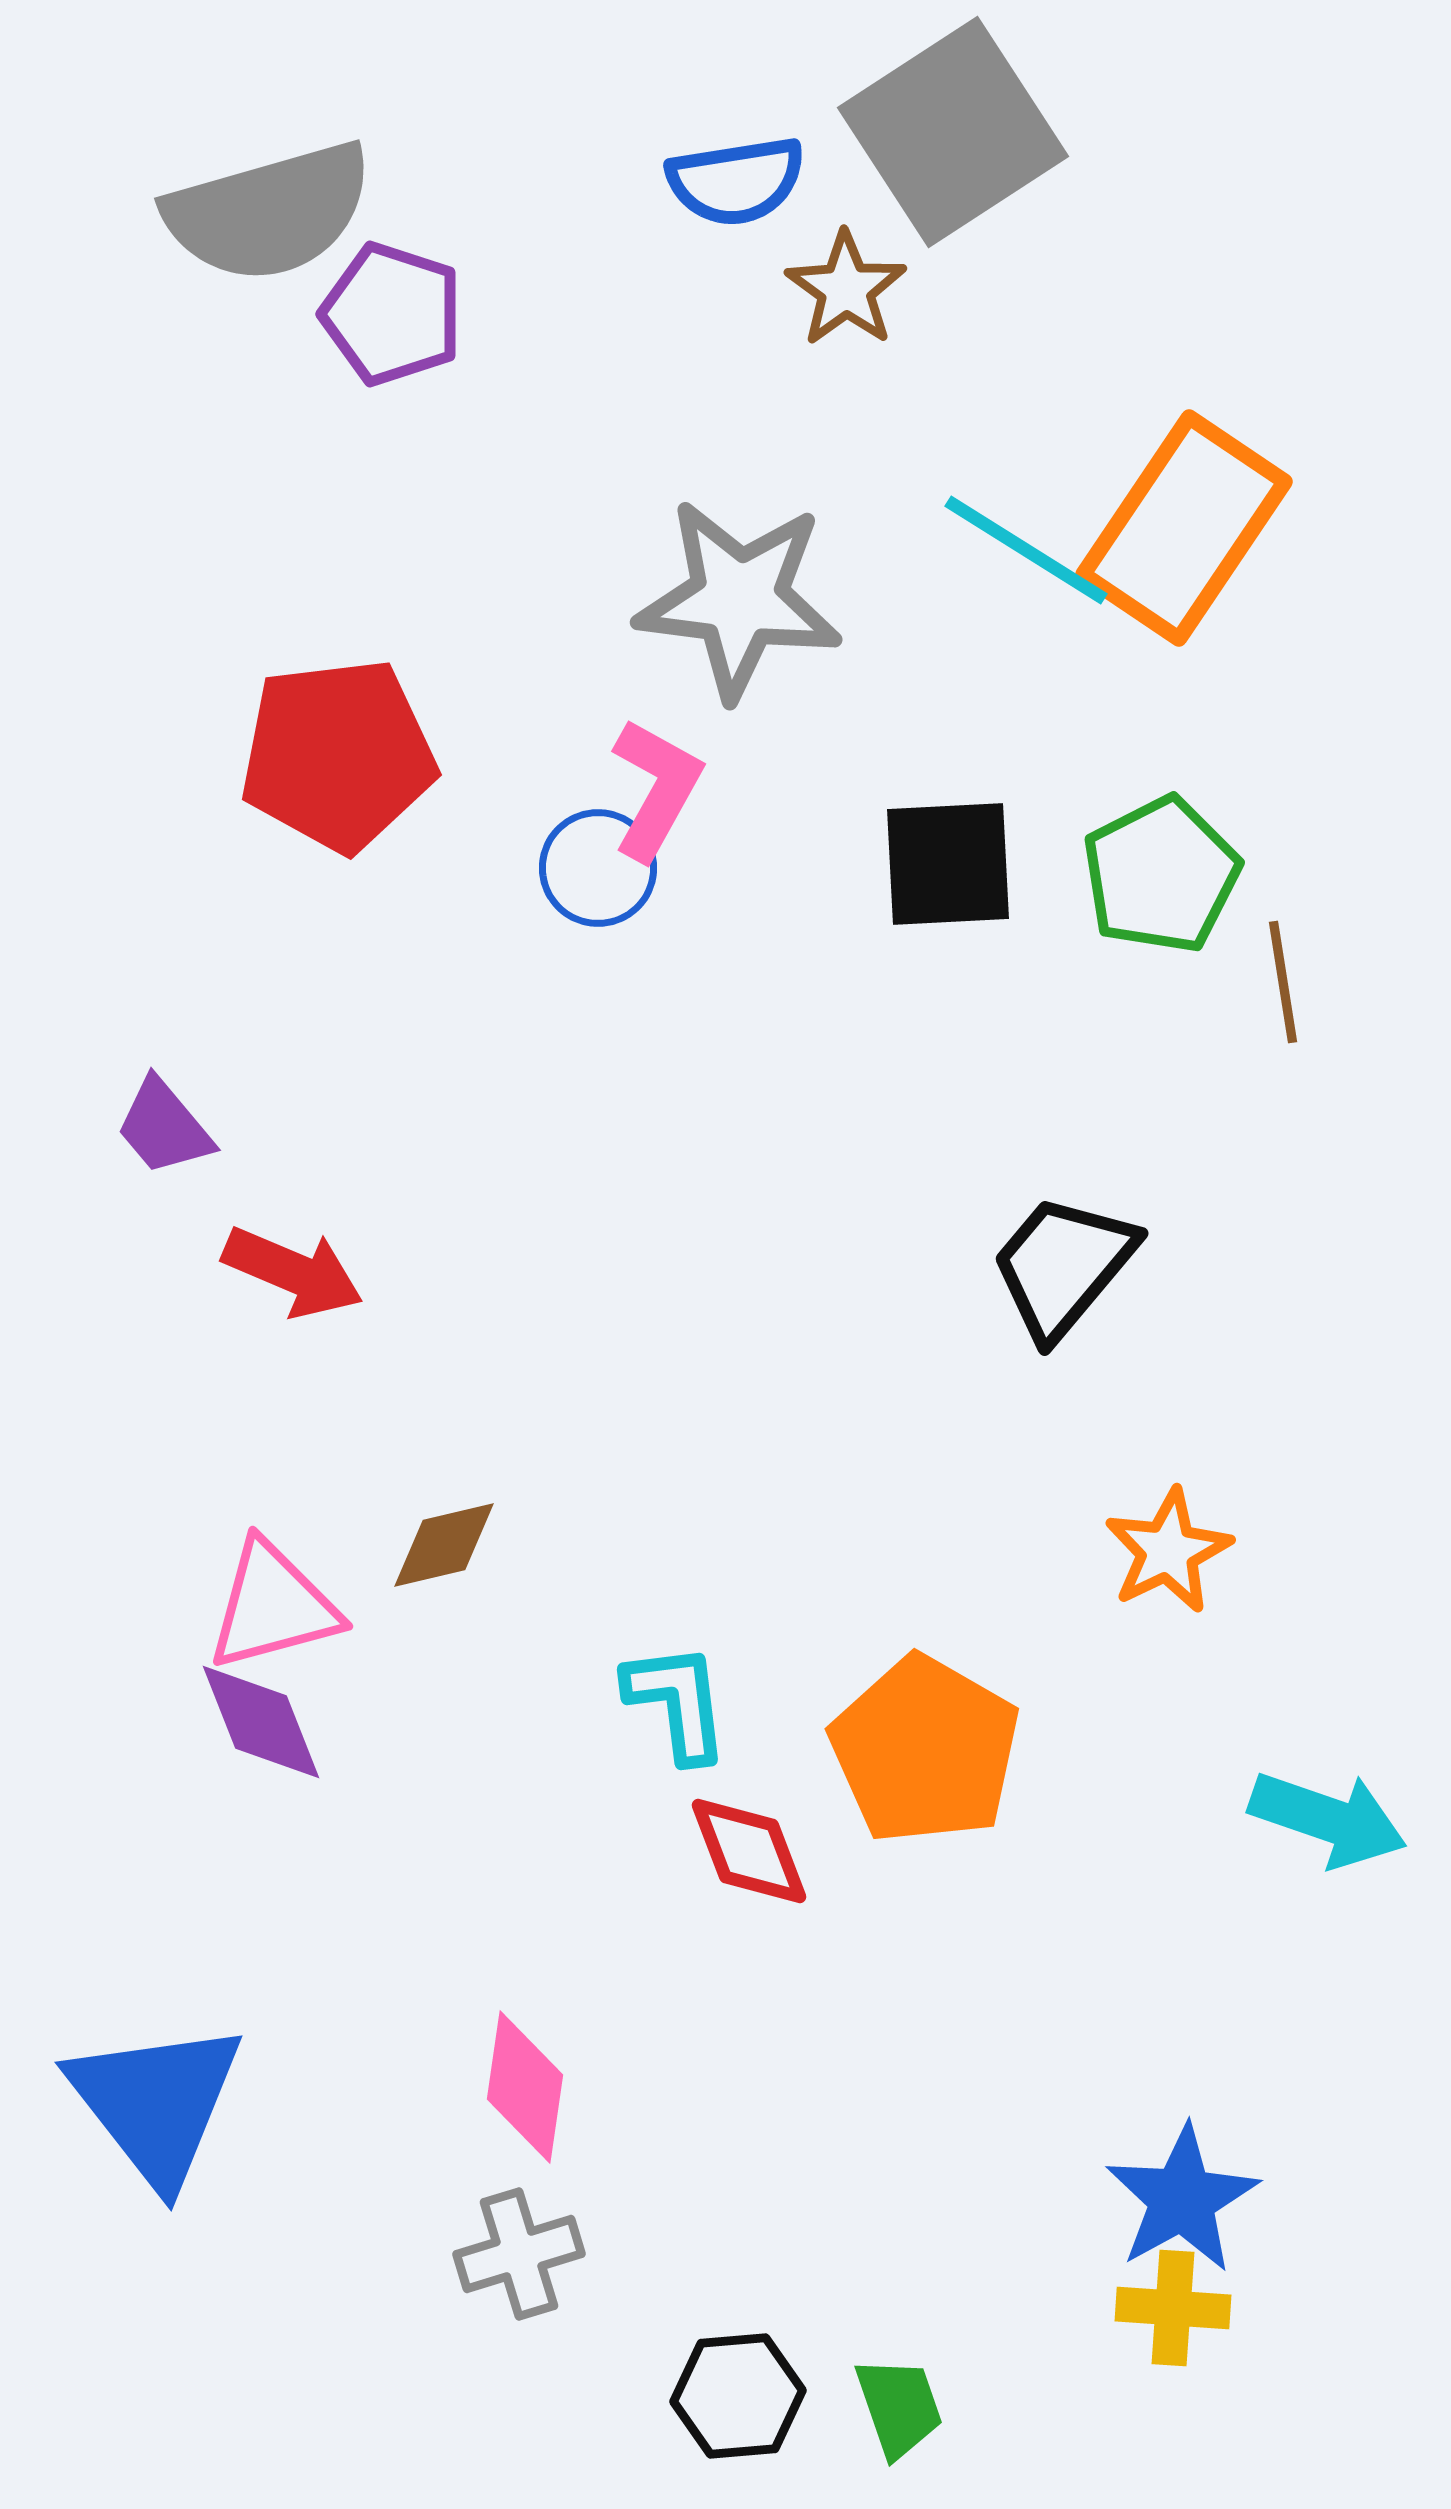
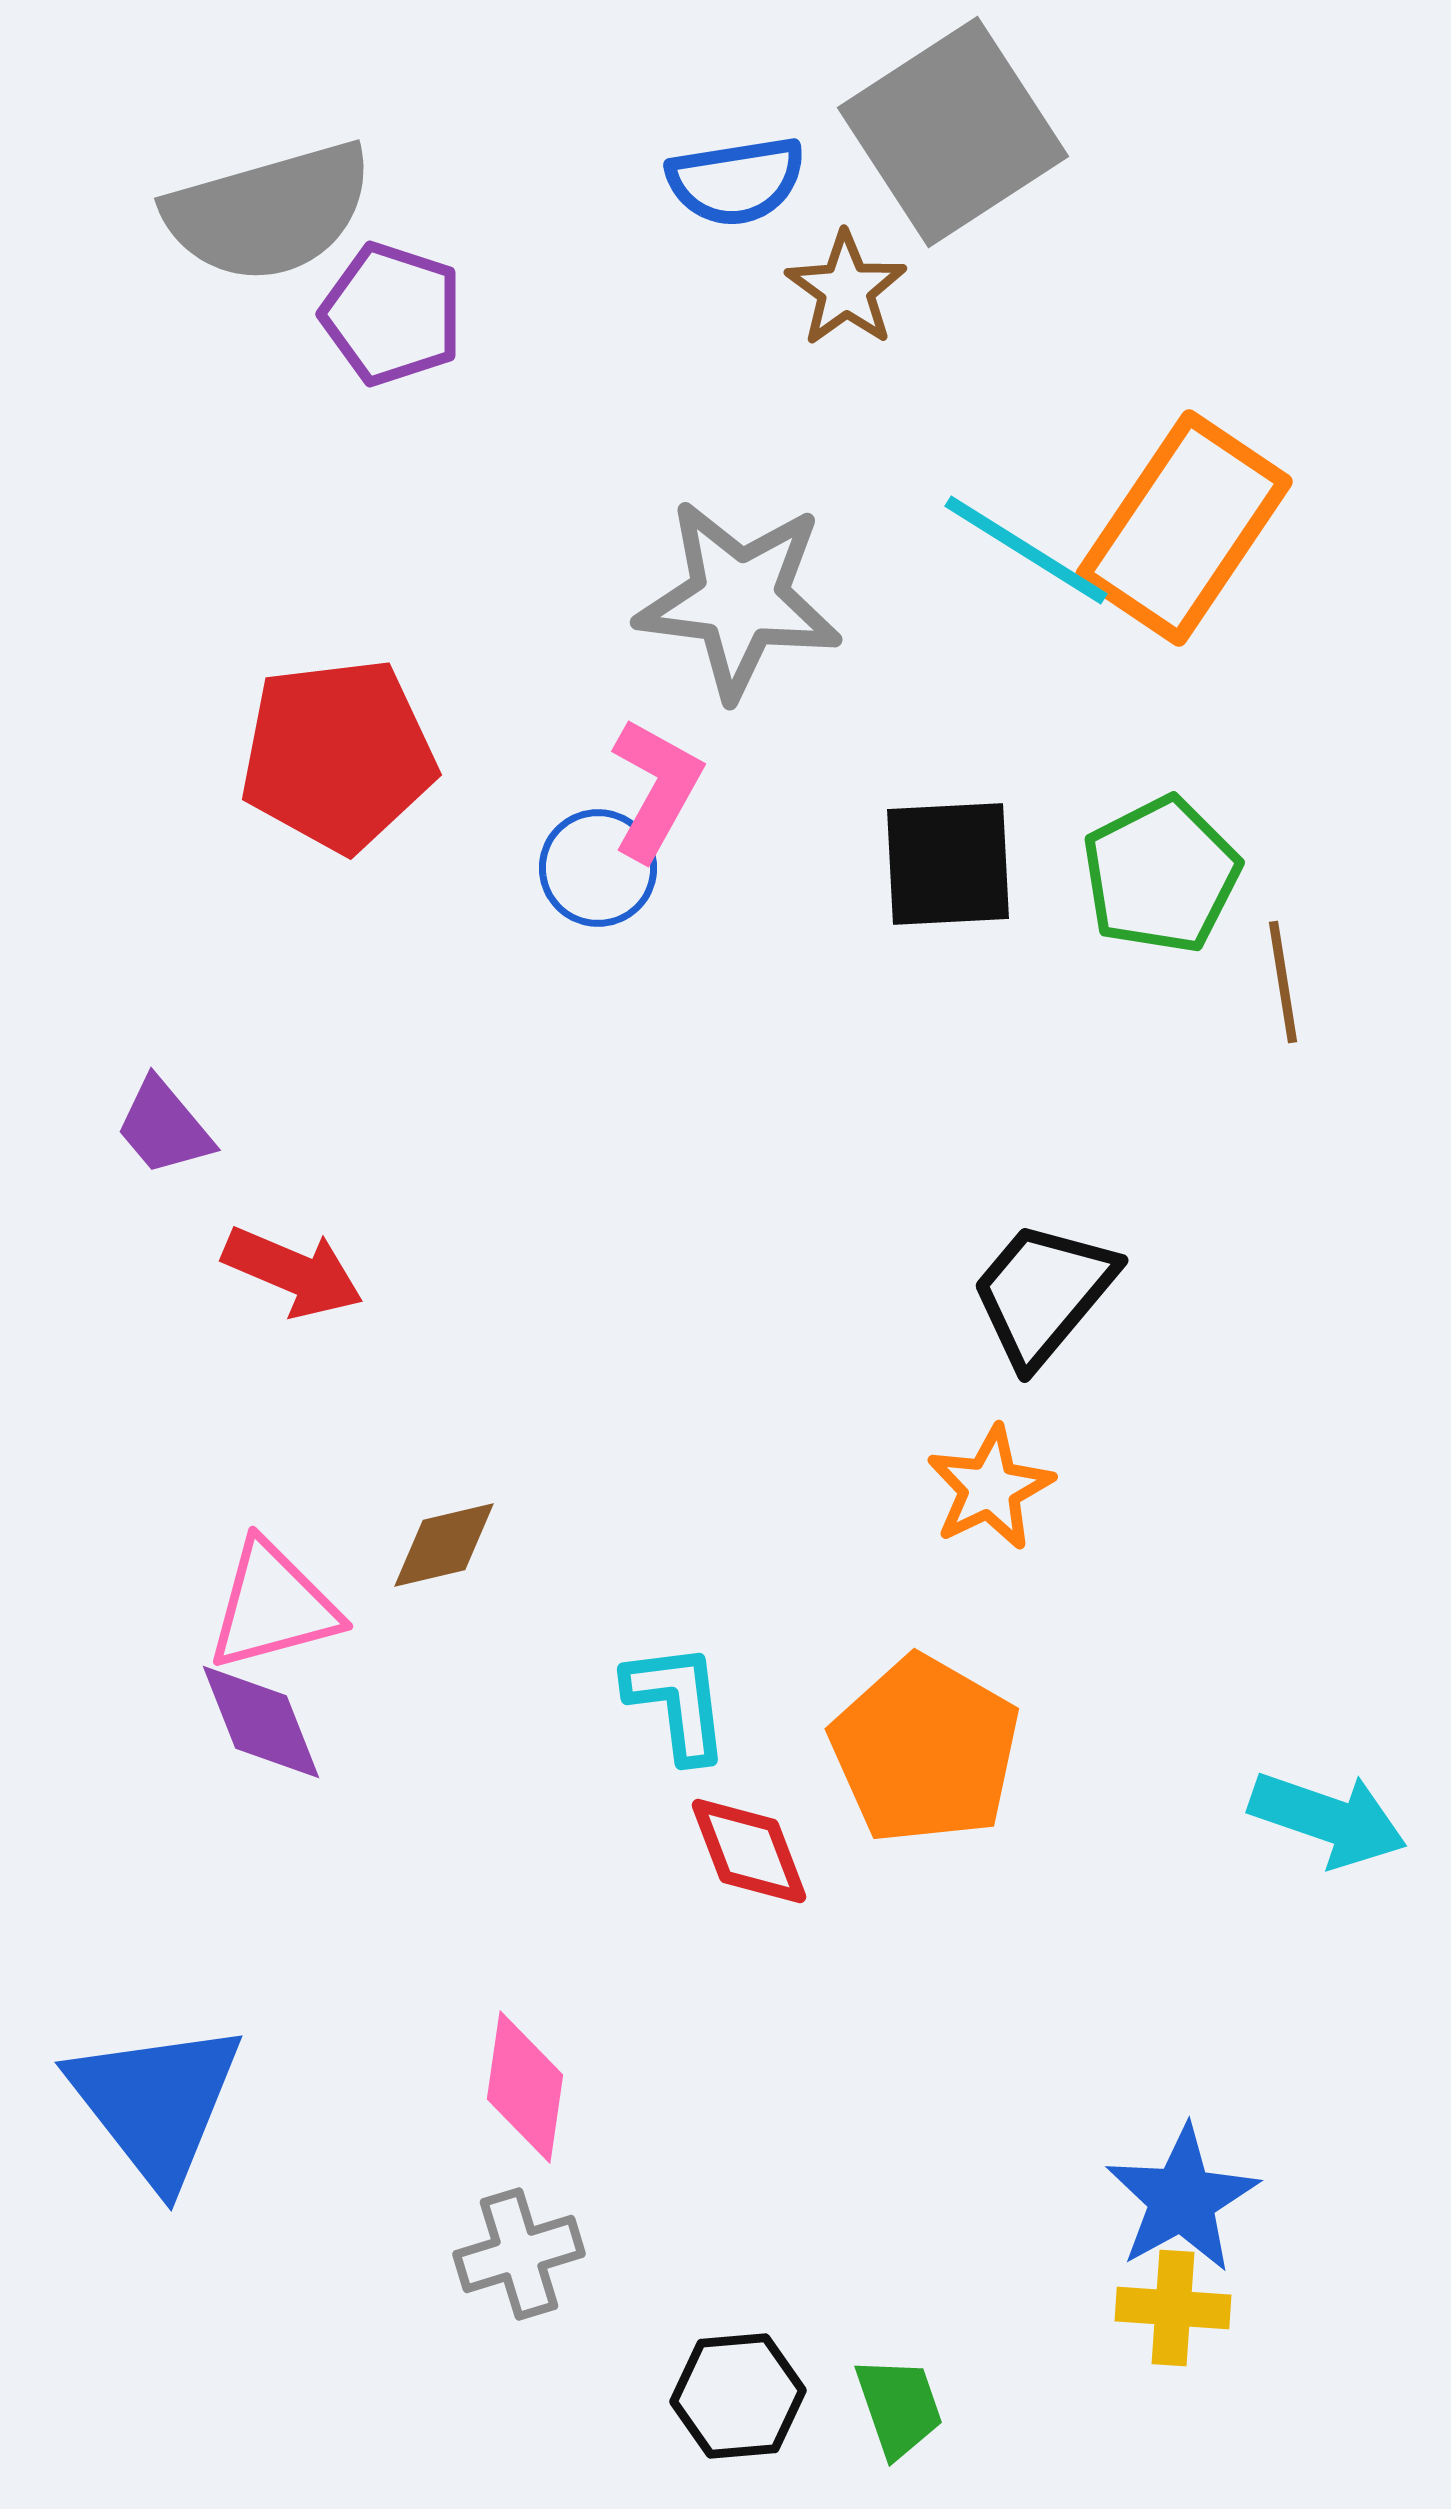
black trapezoid: moved 20 px left, 27 px down
orange star: moved 178 px left, 63 px up
